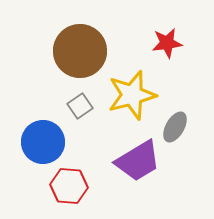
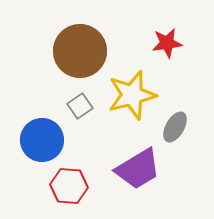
blue circle: moved 1 px left, 2 px up
purple trapezoid: moved 8 px down
